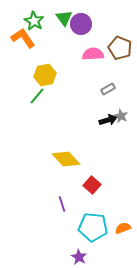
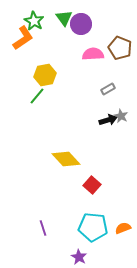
orange L-shape: rotated 90 degrees clockwise
purple line: moved 19 px left, 24 px down
